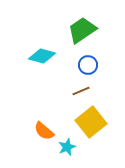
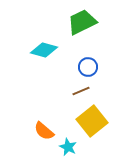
green trapezoid: moved 8 px up; rotated 8 degrees clockwise
cyan diamond: moved 2 px right, 6 px up
blue circle: moved 2 px down
yellow square: moved 1 px right, 1 px up
cyan star: moved 1 px right; rotated 24 degrees counterclockwise
